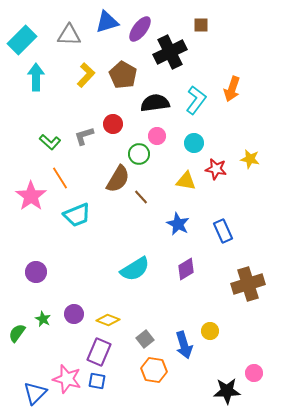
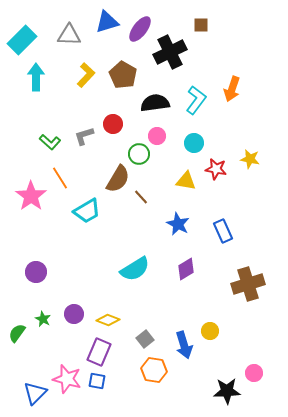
cyan trapezoid at (77, 215): moved 10 px right, 4 px up; rotated 8 degrees counterclockwise
